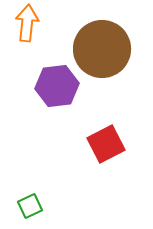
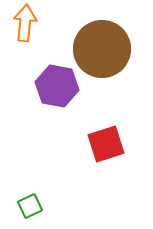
orange arrow: moved 2 px left
purple hexagon: rotated 18 degrees clockwise
red square: rotated 9 degrees clockwise
